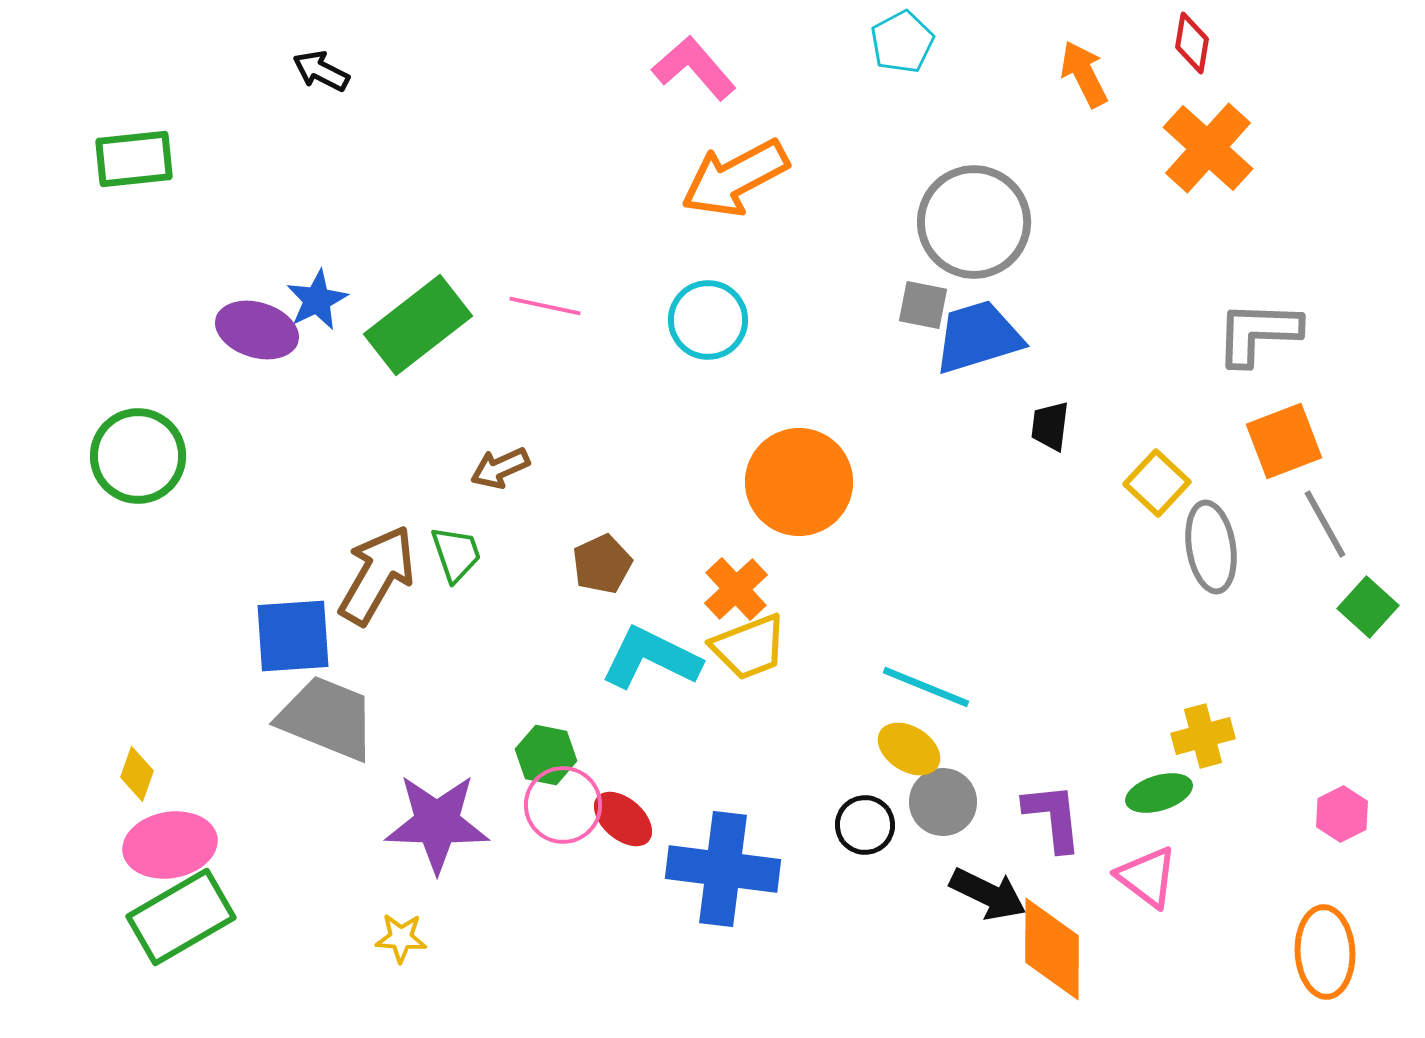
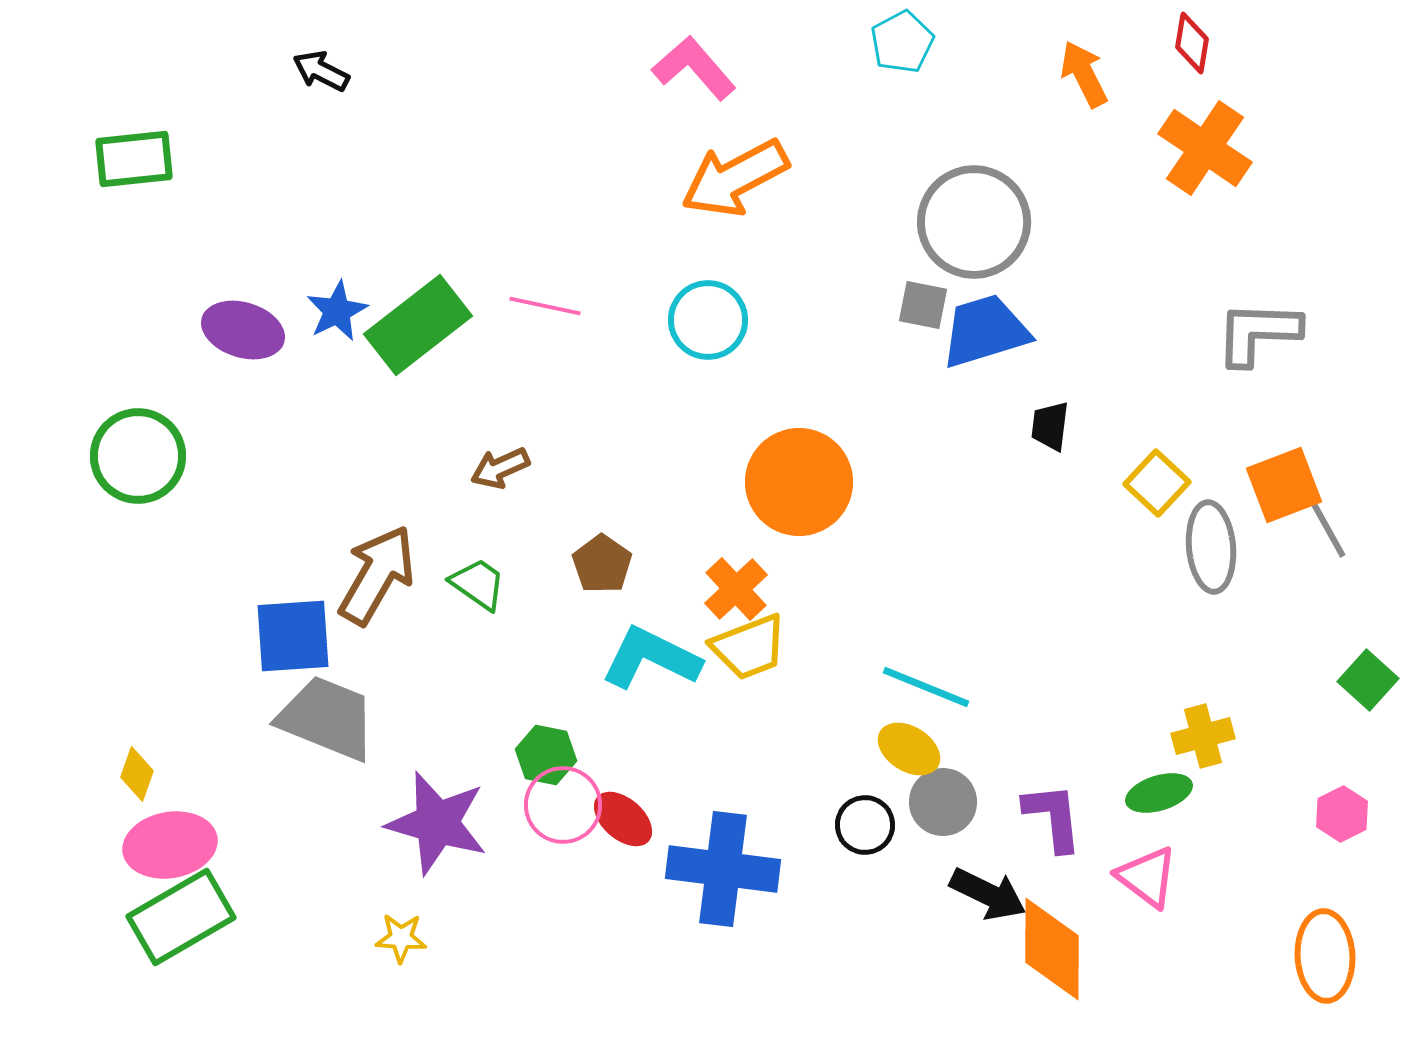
orange cross at (1208, 148): moved 3 px left; rotated 8 degrees counterclockwise
blue star at (317, 300): moved 20 px right, 11 px down
purple ellipse at (257, 330): moved 14 px left
blue trapezoid at (978, 337): moved 7 px right, 6 px up
orange square at (1284, 441): moved 44 px down
gray ellipse at (1211, 547): rotated 4 degrees clockwise
green trapezoid at (456, 554): moved 22 px right, 30 px down; rotated 36 degrees counterclockwise
brown pentagon at (602, 564): rotated 12 degrees counterclockwise
green square at (1368, 607): moved 73 px down
purple star at (437, 823): rotated 14 degrees clockwise
orange ellipse at (1325, 952): moved 4 px down
